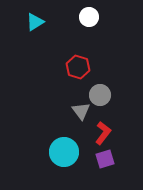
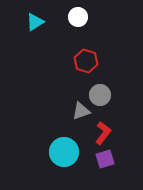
white circle: moved 11 px left
red hexagon: moved 8 px right, 6 px up
gray triangle: rotated 48 degrees clockwise
